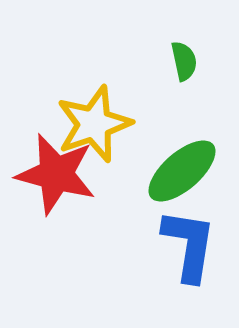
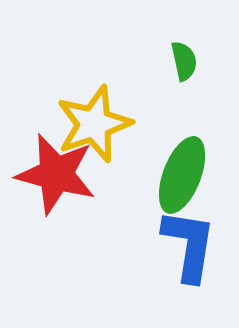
green ellipse: moved 4 px down; rotated 28 degrees counterclockwise
